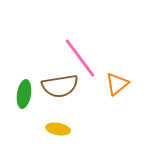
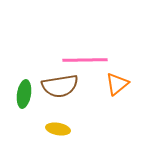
pink line: moved 5 px right, 2 px down; rotated 54 degrees counterclockwise
